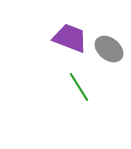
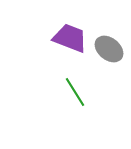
green line: moved 4 px left, 5 px down
